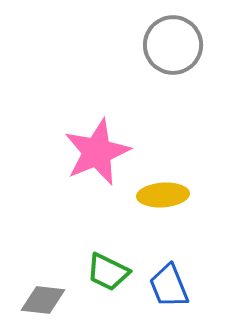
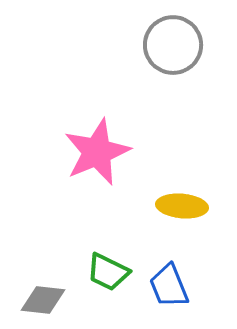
yellow ellipse: moved 19 px right, 11 px down; rotated 9 degrees clockwise
